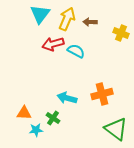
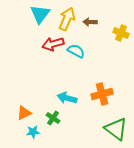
orange triangle: rotated 28 degrees counterclockwise
cyan star: moved 3 px left, 2 px down
